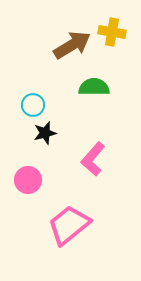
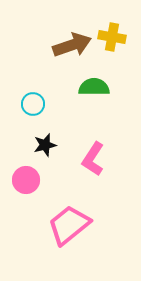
yellow cross: moved 5 px down
brown arrow: rotated 12 degrees clockwise
cyan circle: moved 1 px up
black star: moved 12 px down
pink L-shape: rotated 8 degrees counterclockwise
pink circle: moved 2 px left
